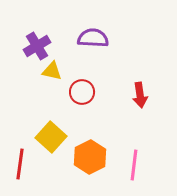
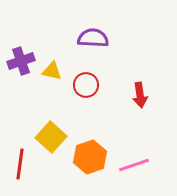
purple cross: moved 16 px left, 15 px down; rotated 12 degrees clockwise
red circle: moved 4 px right, 7 px up
orange hexagon: rotated 8 degrees clockwise
pink line: rotated 64 degrees clockwise
